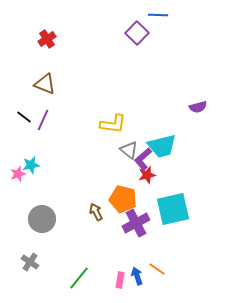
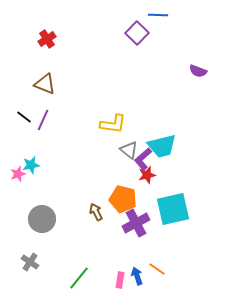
purple semicircle: moved 36 px up; rotated 36 degrees clockwise
